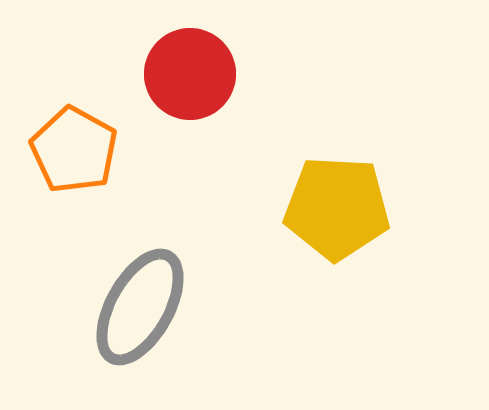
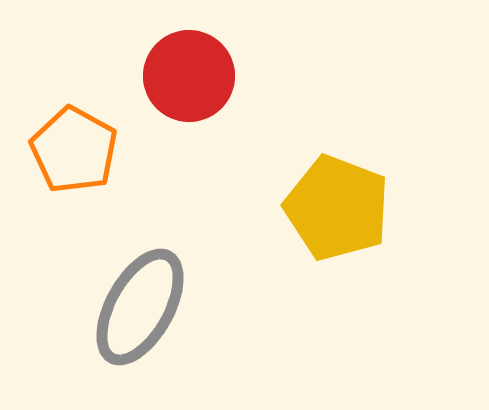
red circle: moved 1 px left, 2 px down
yellow pentagon: rotated 18 degrees clockwise
